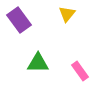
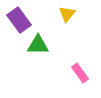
green triangle: moved 18 px up
pink rectangle: moved 2 px down
